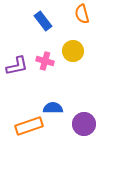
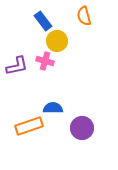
orange semicircle: moved 2 px right, 2 px down
yellow circle: moved 16 px left, 10 px up
purple circle: moved 2 px left, 4 px down
